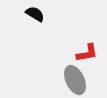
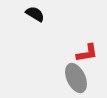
gray ellipse: moved 1 px right, 2 px up
